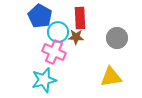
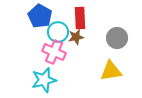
brown star: rotated 14 degrees counterclockwise
yellow triangle: moved 6 px up
